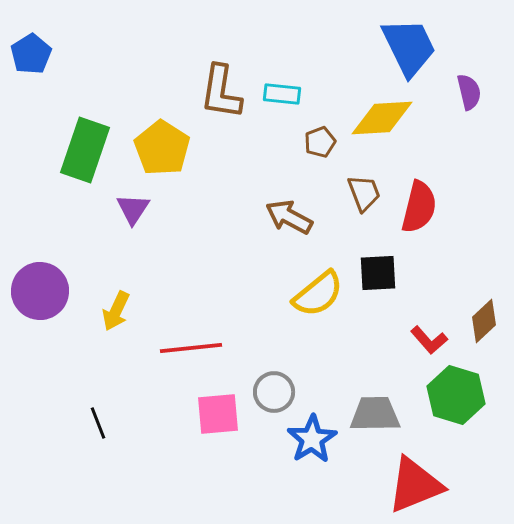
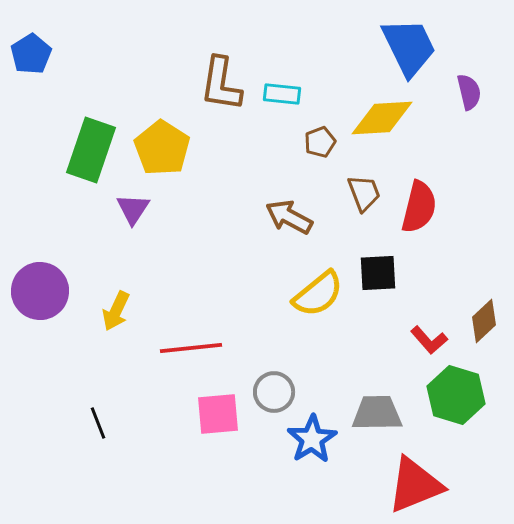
brown L-shape: moved 8 px up
green rectangle: moved 6 px right
gray trapezoid: moved 2 px right, 1 px up
